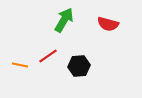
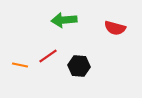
green arrow: rotated 125 degrees counterclockwise
red semicircle: moved 7 px right, 4 px down
black hexagon: rotated 10 degrees clockwise
